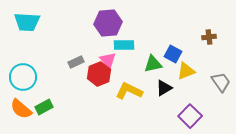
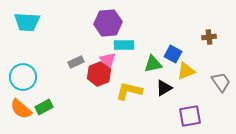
yellow L-shape: rotated 12 degrees counterclockwise
purple square: rotated 35 degrees clockwise
